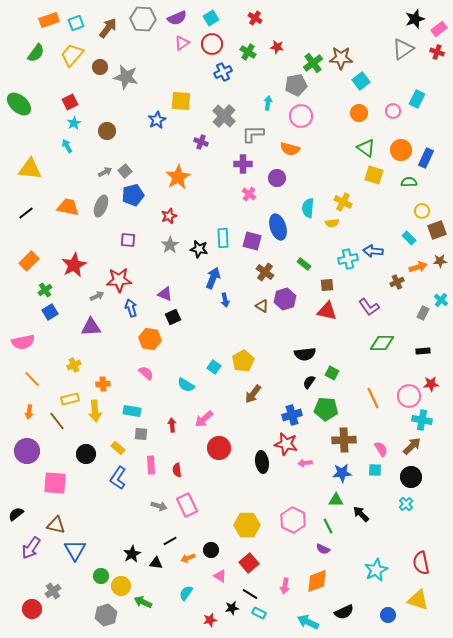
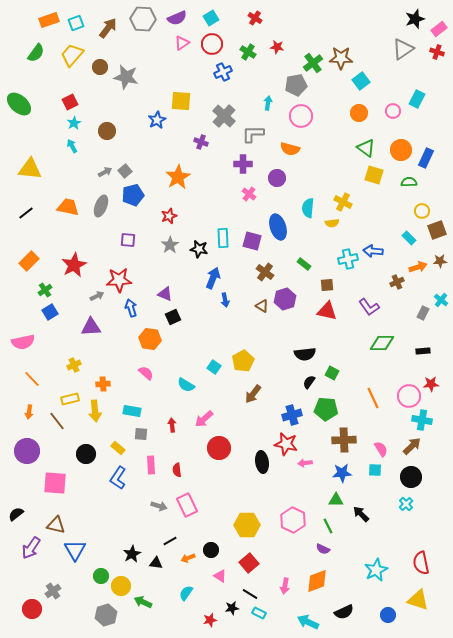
cyan arrow at (67, 146): moved 5 px right
